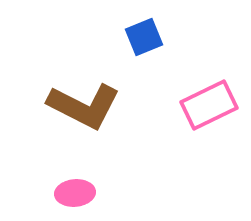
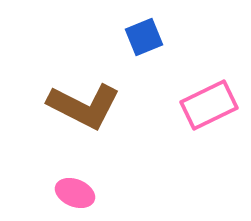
pink ellipse: rotated 27 degrees clockwise
